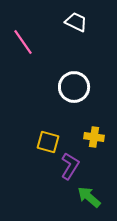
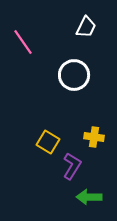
white trapezoid: moved 10 px right, 5 px down; rotated 90 degrees clockwise
white circle: moved 12 px up
yellow square: rotated 15 degrees clockwise
purple L-shape: moved 2 px right
green arrow: rotated 40 degrees counterclockwise
